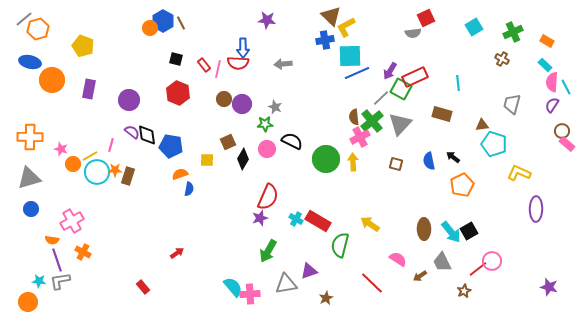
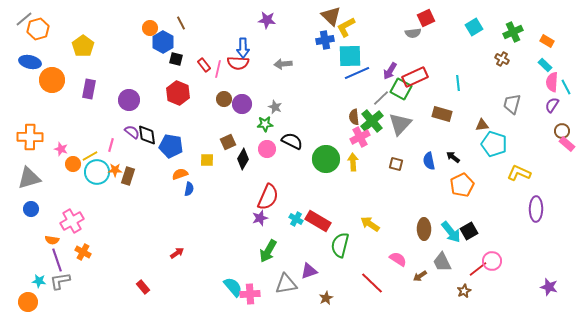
blue hexagon at (163, 21): moved 21 px down
yellow pentagon at (83, 46): rotated 15 degrees clockwise
